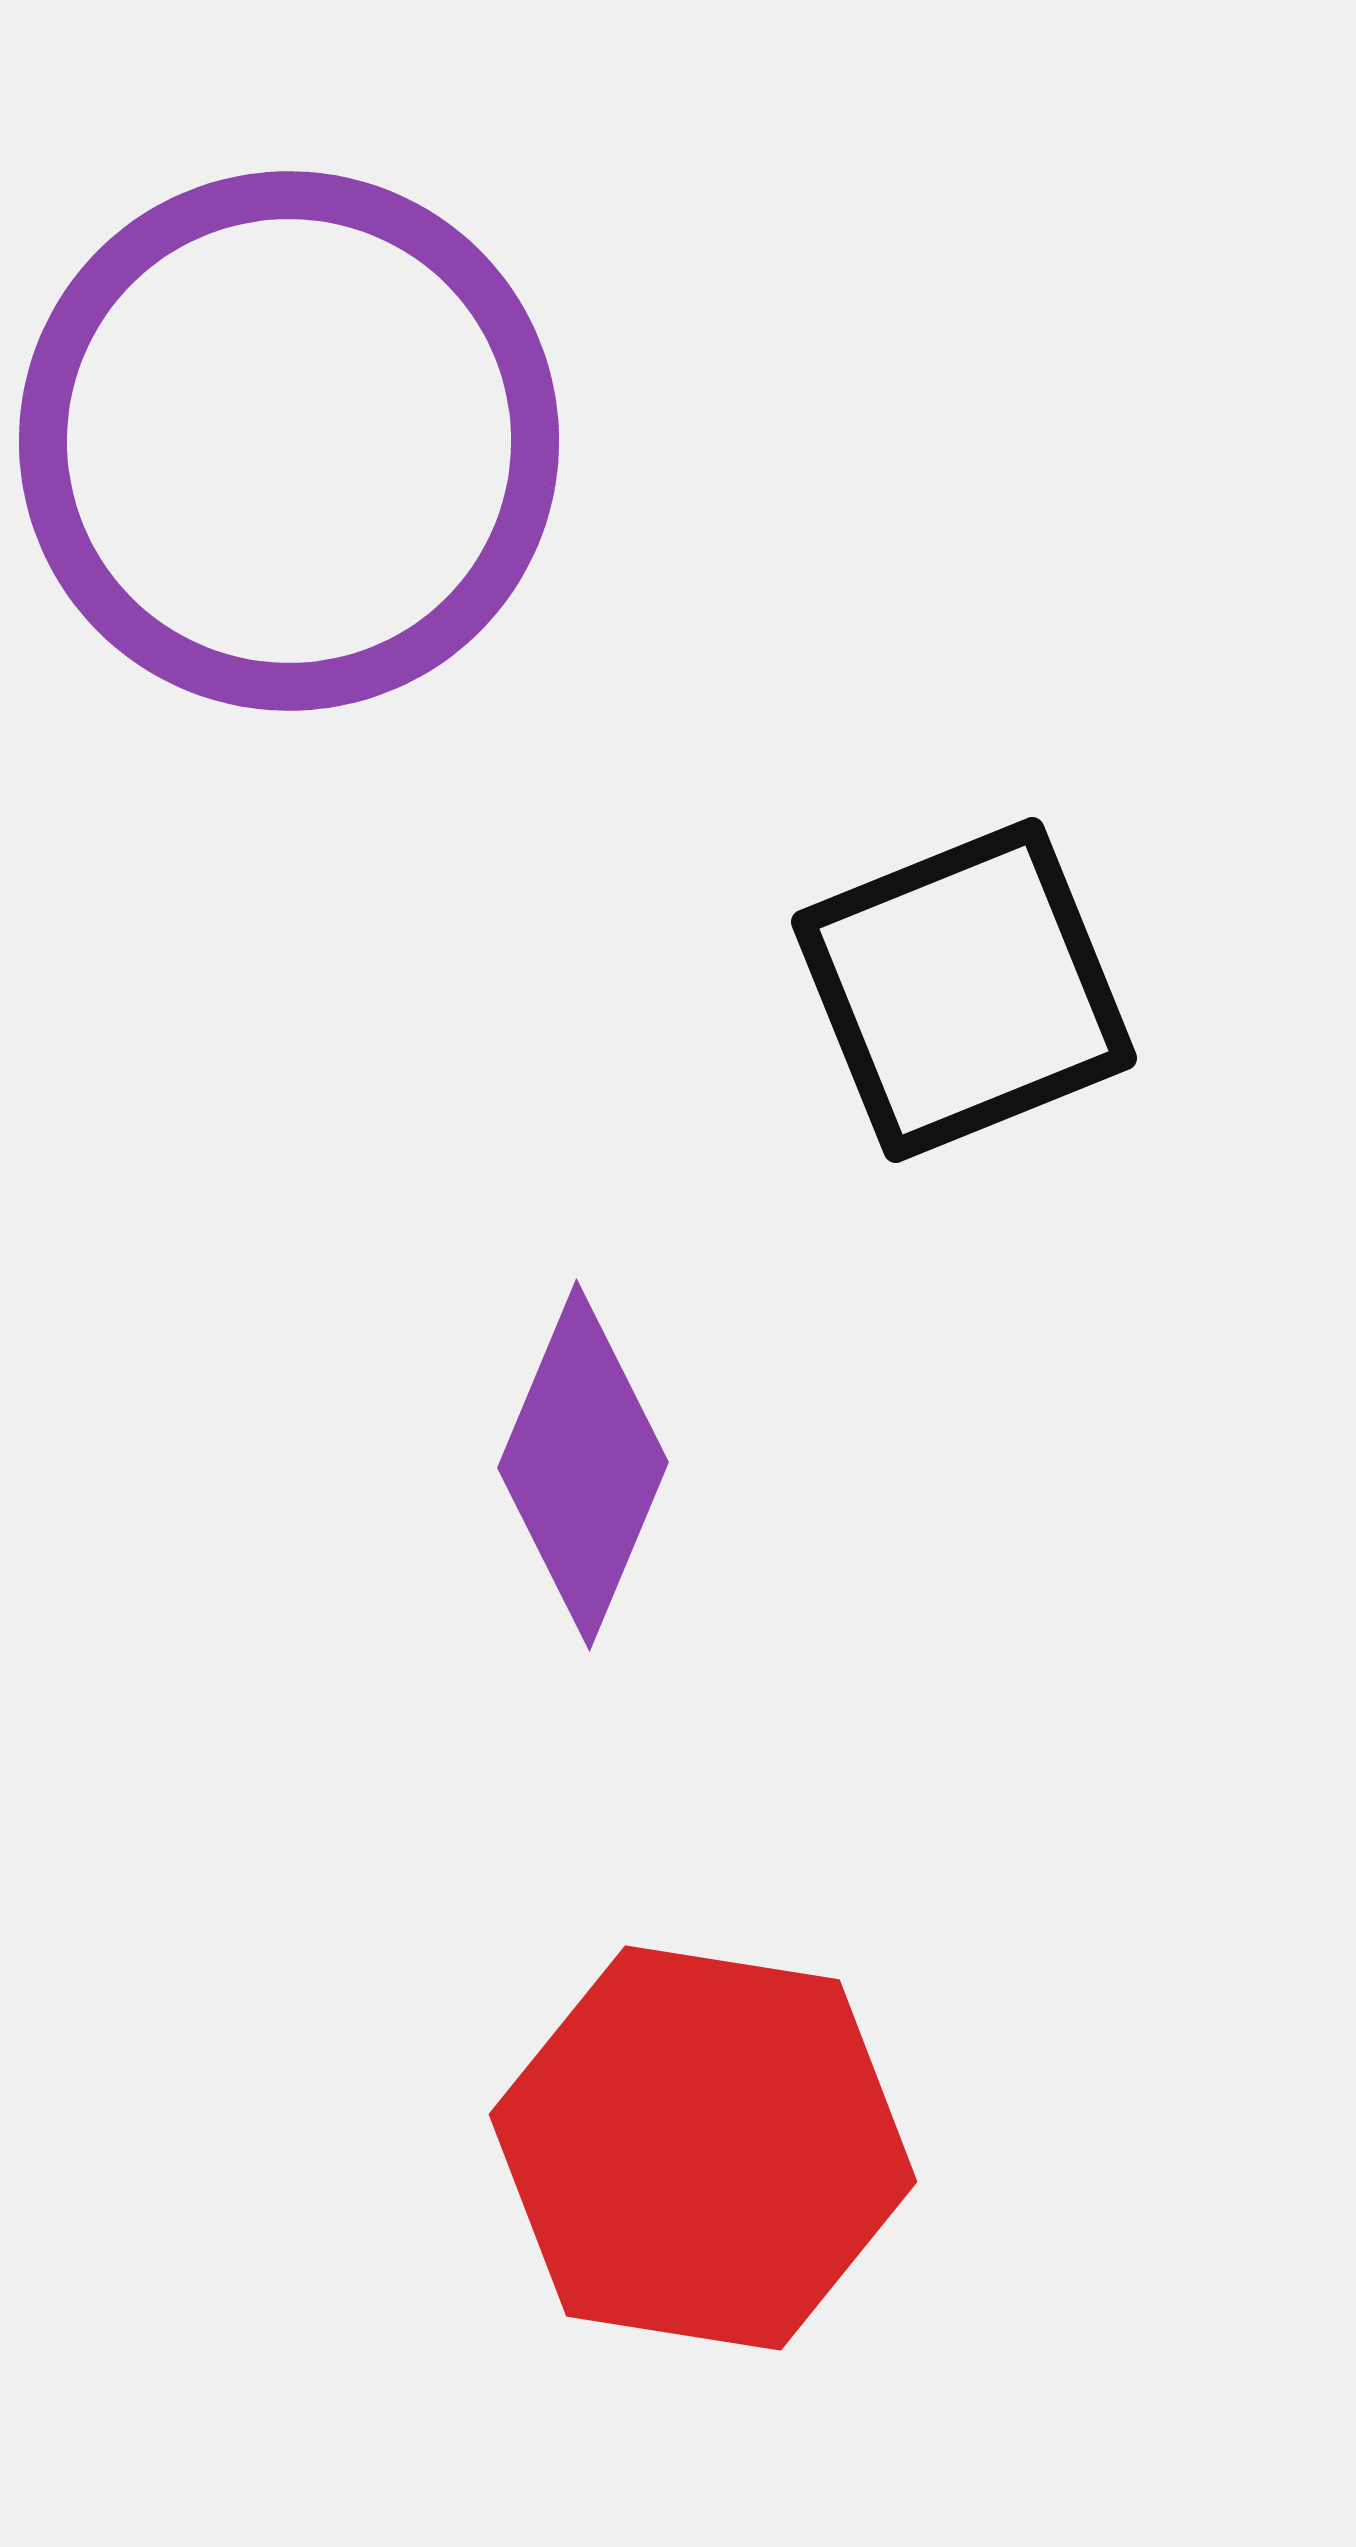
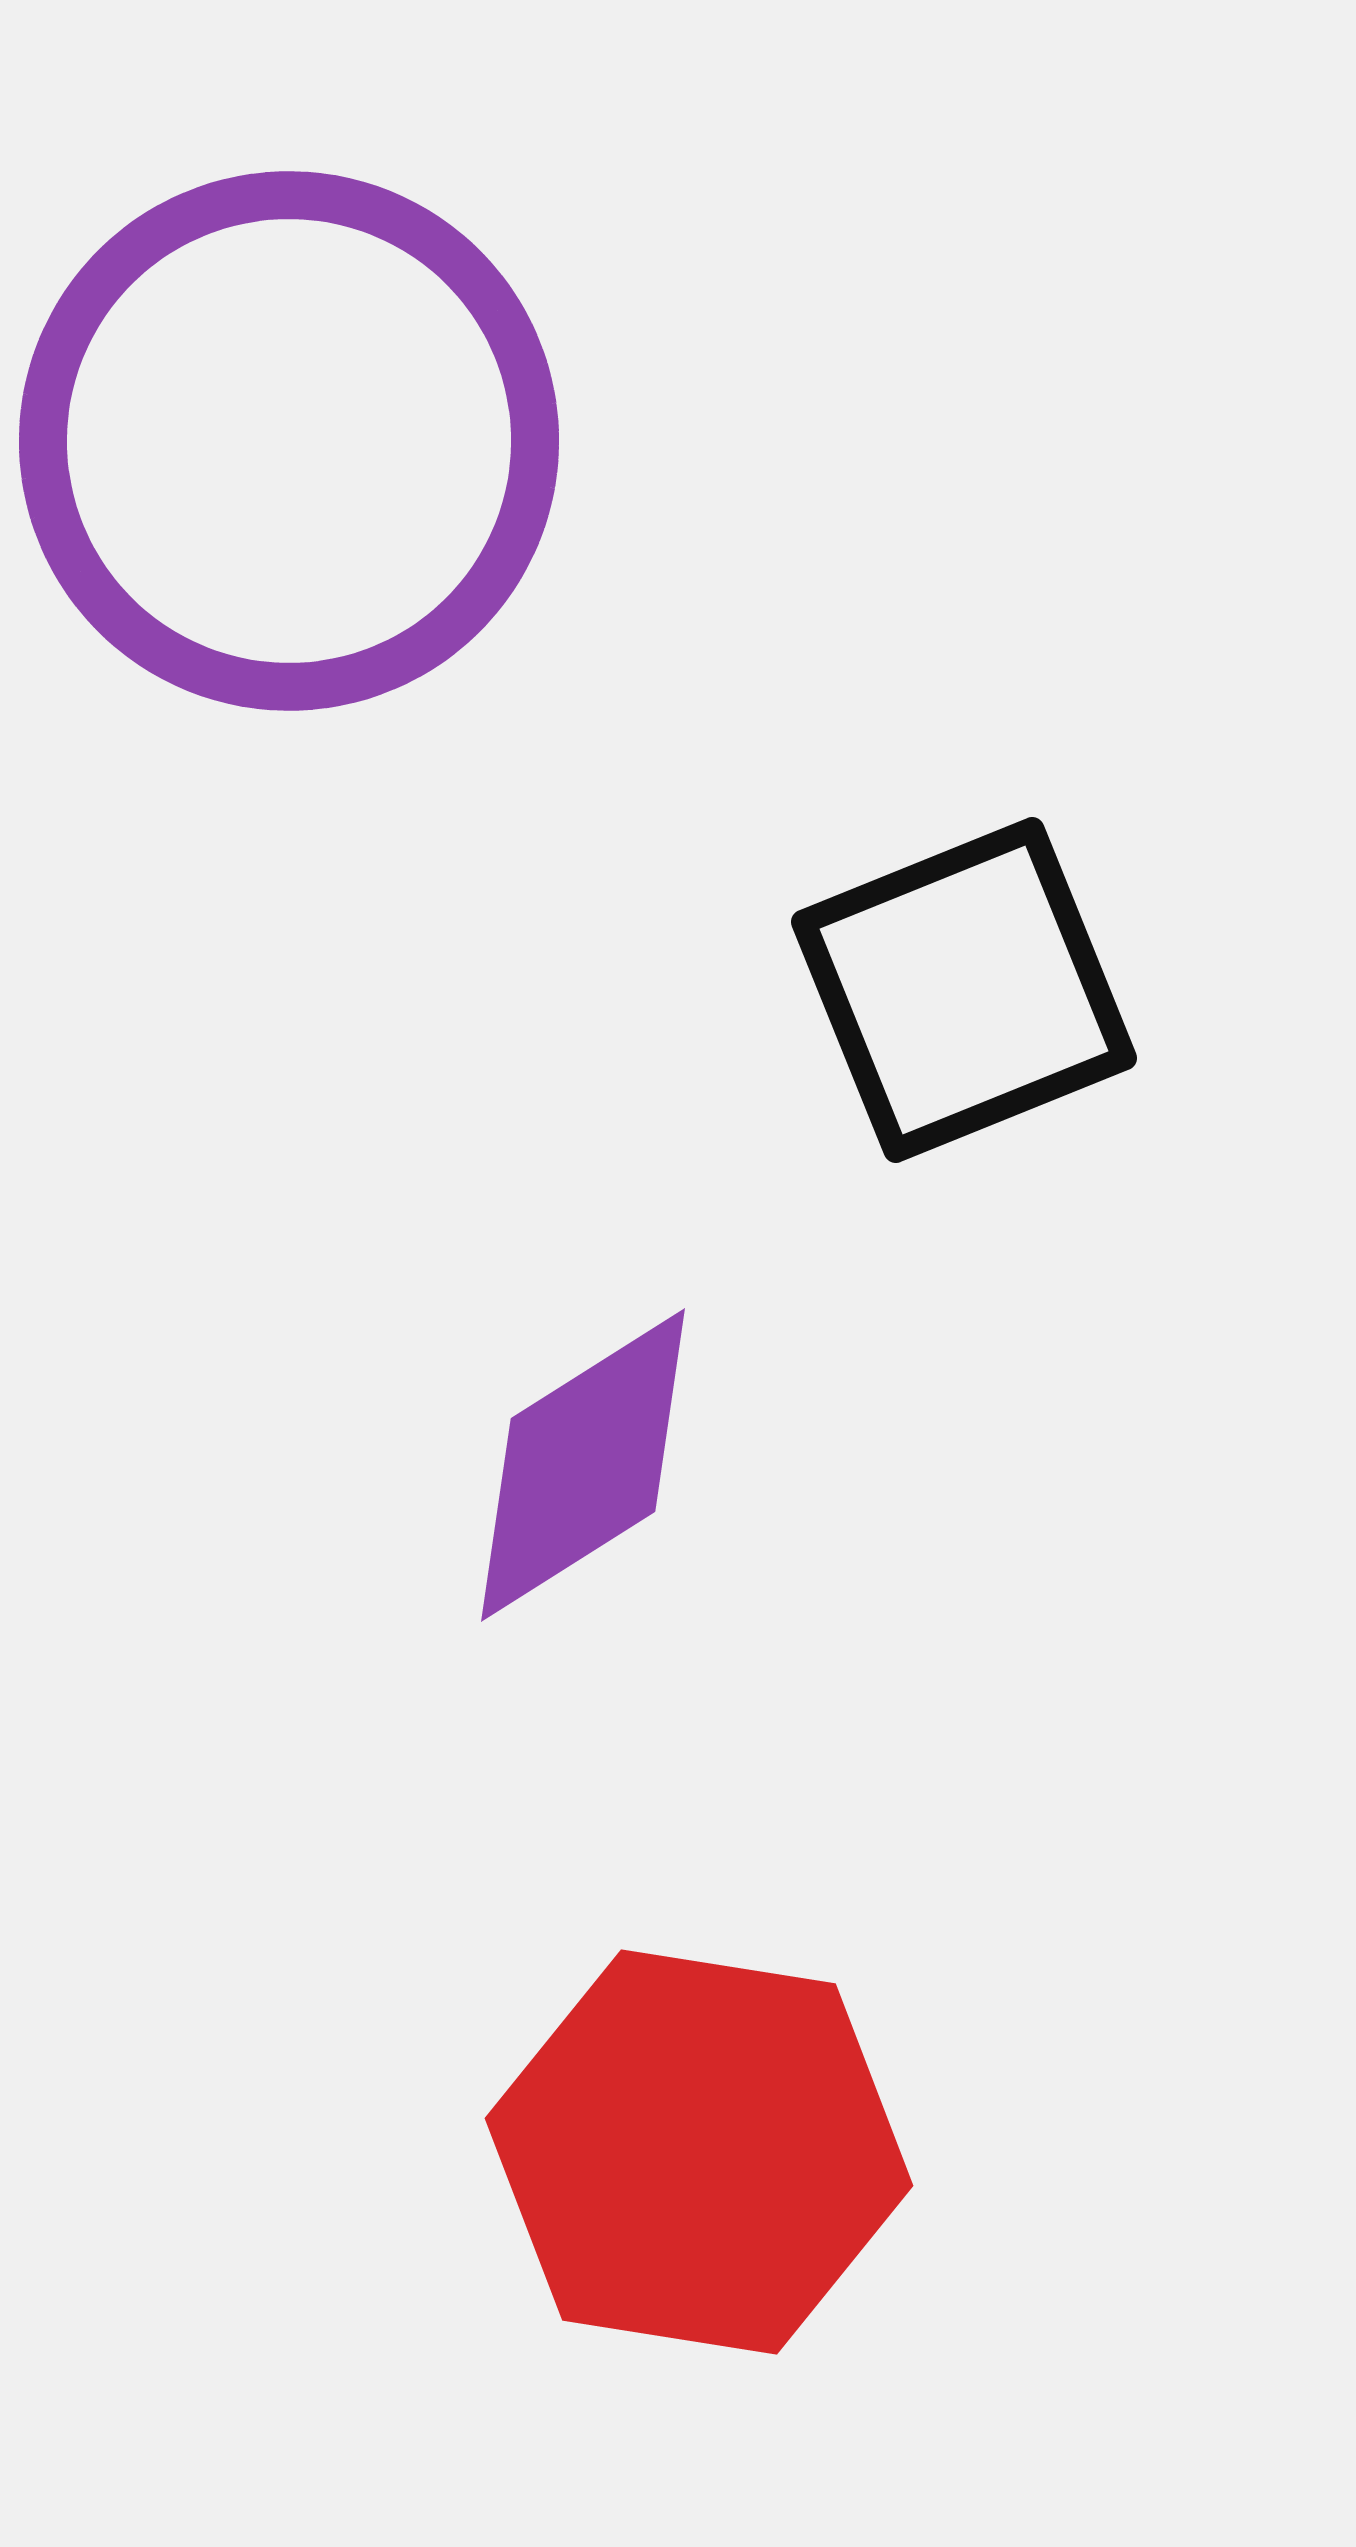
purple diamond: rotated 35 degrees clockwise
red hexagon: moved 4 px left, 4 px down
